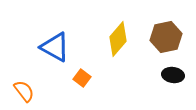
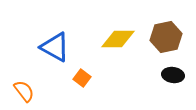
yellow diamond: rotated 48 degrees clockwise
